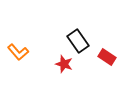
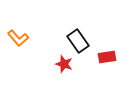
orange L-shape: moved 14 px up
red rectangle: rotated 42 degrees counterclockwise
